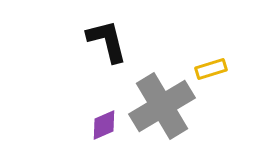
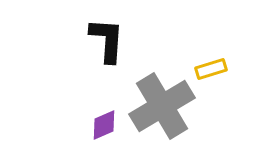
black L-shape: moved 1 px up; rotated 18 degrees clockwise
